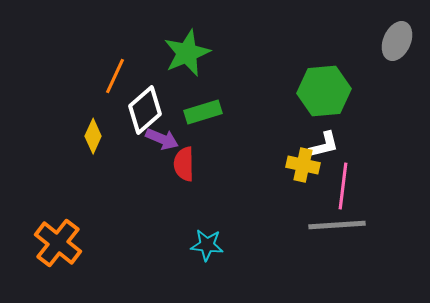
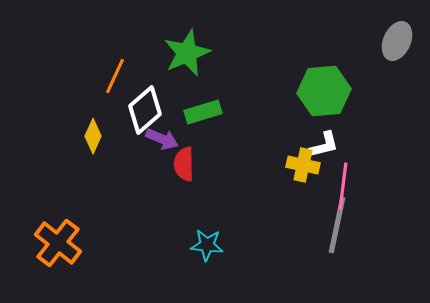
gray line: rotated 74 degrees counterclockwise
